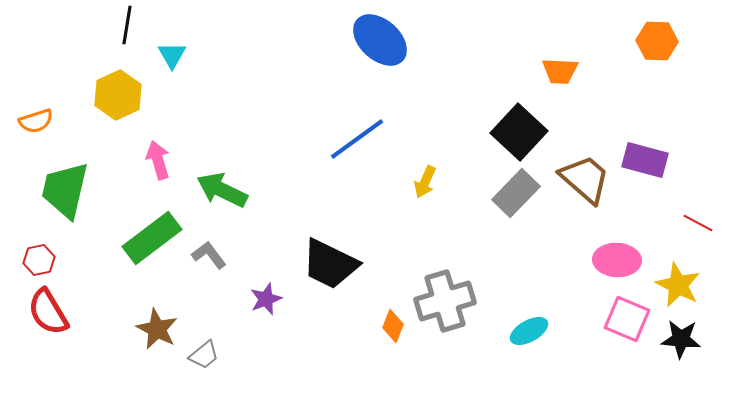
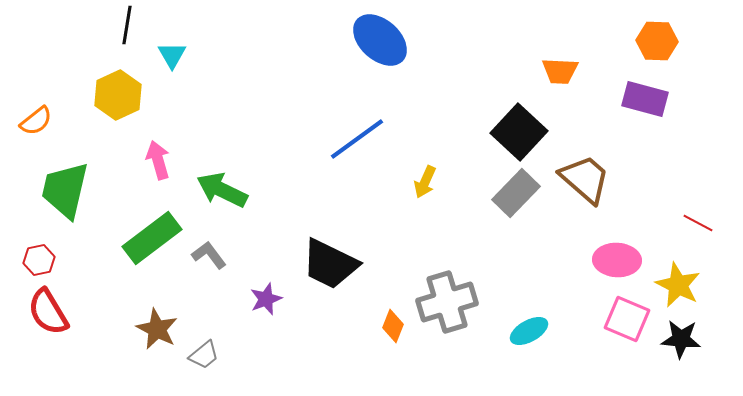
orange semicircle: rotated 20 degrees counterclockwise
purple rectangle: moved 61 px up
gray cross: moved 2 px right, 1 px down
